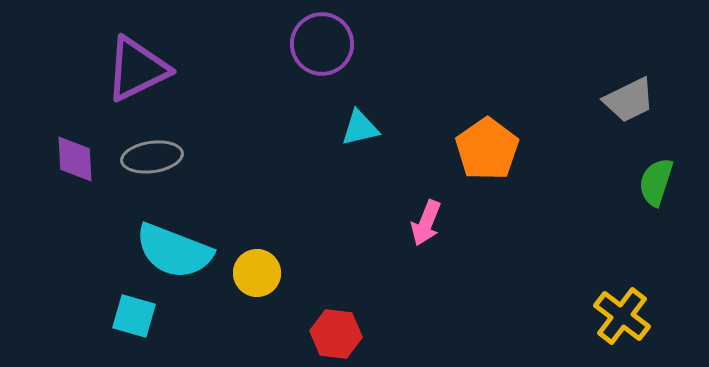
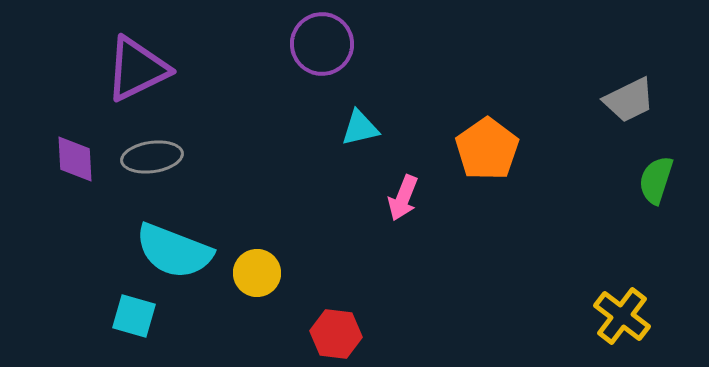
green semicircle: moved 2 px up
pink arrow: moved 23 px left, 25 px up
